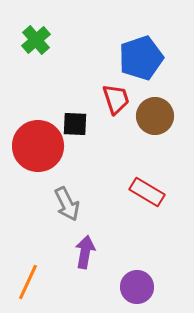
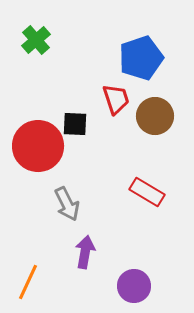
purple circle: moved 3 px left, 1 px up
